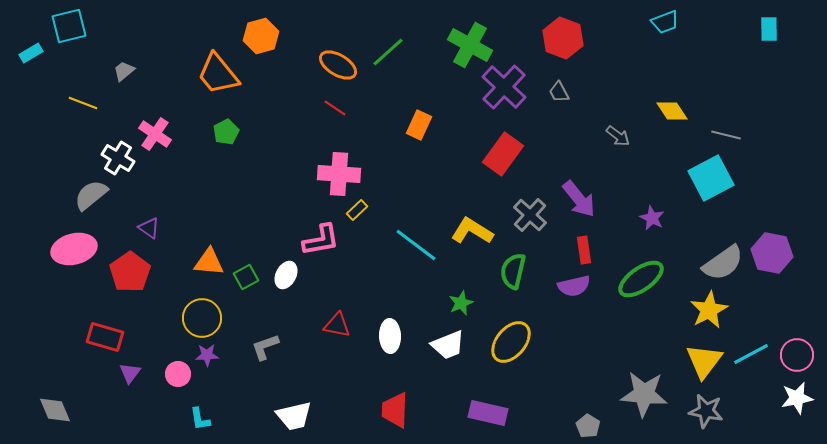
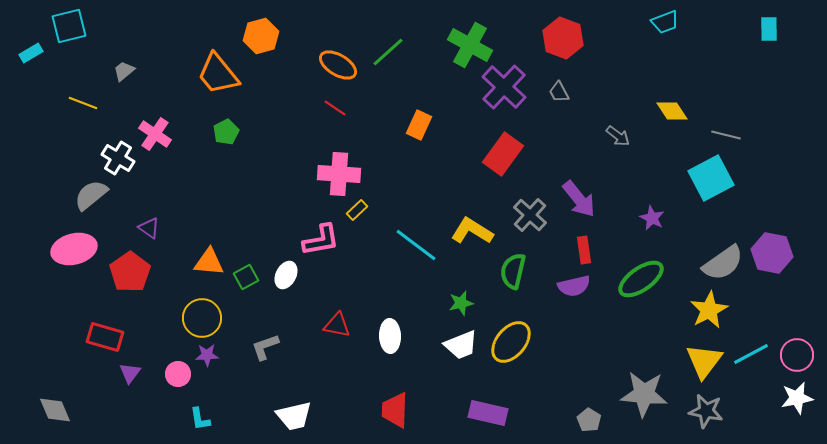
green star at (461, 303): rotated 10 degrees clockwise
white trapezoid at (448, 345): moved 13 px right
gray pentagon at (588, 426): moved 1 px right, 6 px up
